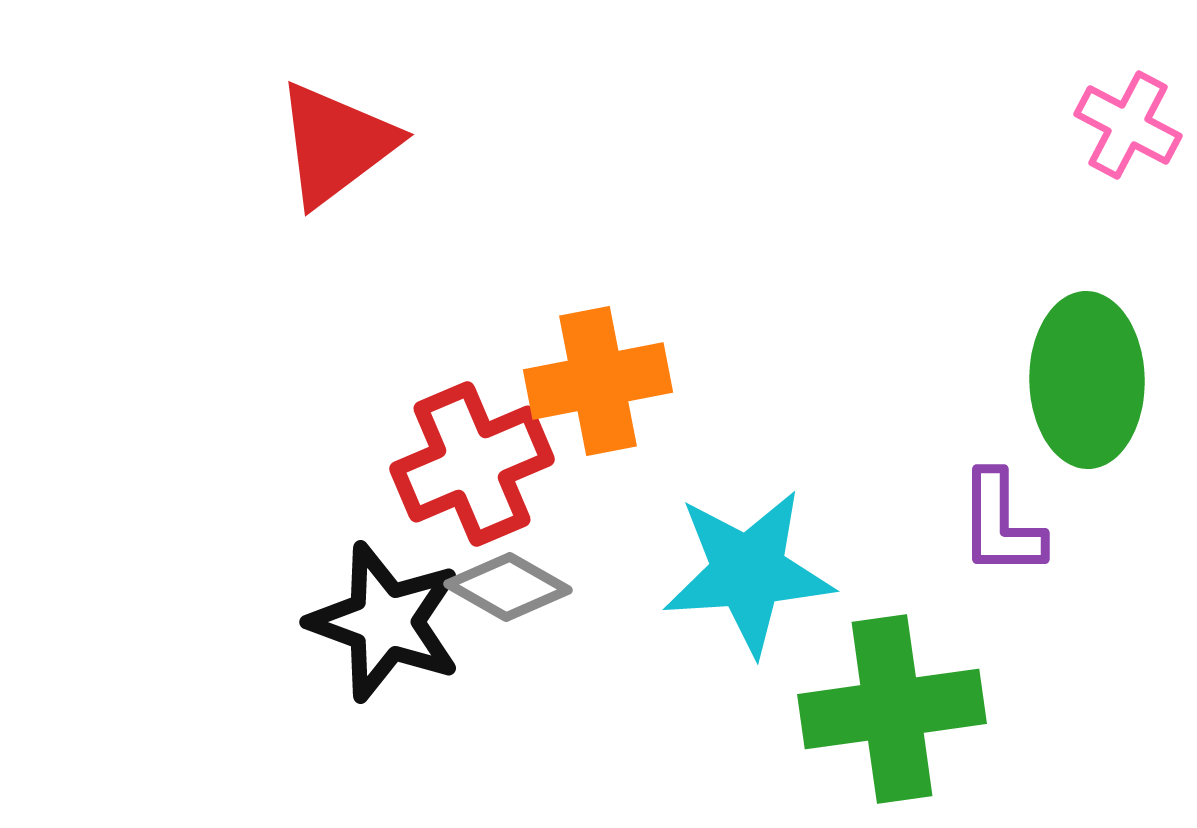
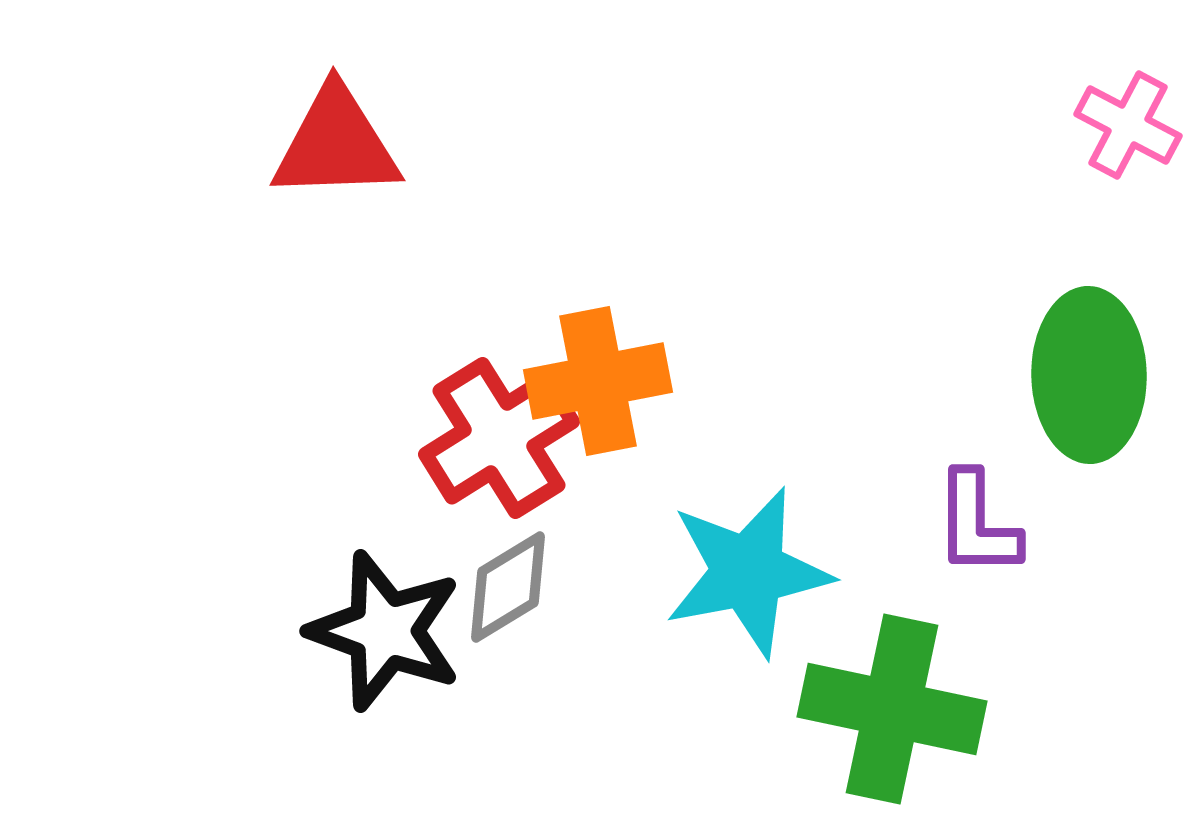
red triangle: rotated 35 degrees clockwise
green ellipse: moved 2 px right, 5 px up
red cross: moved 27 px right, 26 px up; rotated 9 degrees counterclockwise
purple L-shape: moved 24 px left
cyan star: rotated 7 degrees counterclockwise
gray diamond: rotated 61 degrees counterclockwise
black star: moved 9 px down
green cross: rotated 20 degrees clockwise
